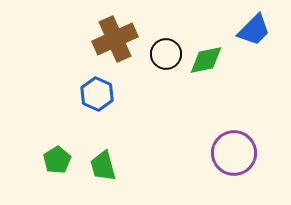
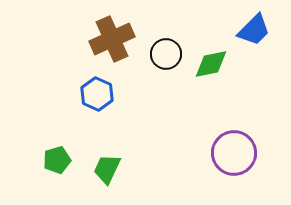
brown cross: moved 3 px left
green diamond: moved 5 px right, 4 px down
green pentagon: rotated 16 degrees clockwise
green trapezoid: moved 4 px right, 3 px down; rotated 40 degrees clockwise
